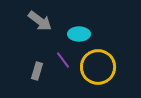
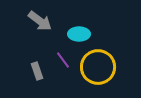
gray rectangle: rotated 36 degrees counterclockwise
